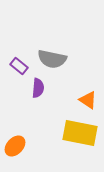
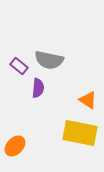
gray semicircle: moved 3 px left, 1 px down
